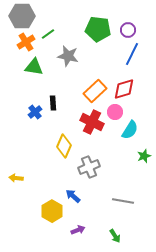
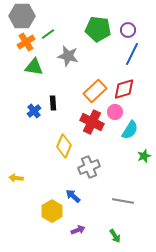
blue cross: moved 1 px left, 1 px up
